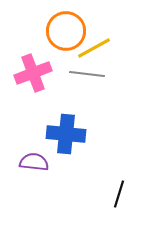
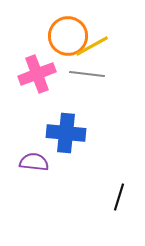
orange circle: moved 2 px right, 5 px down
yellow line: moved 2 px left, 2 px up
pink cross: moved 4 px right, 1 px down
blue cross: moved 1 px up
black line: moved 3 px down
